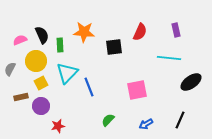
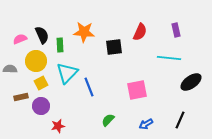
pink semicircle: moved 1 px up
gray semicircle: rotated 64 degrees clockwise
